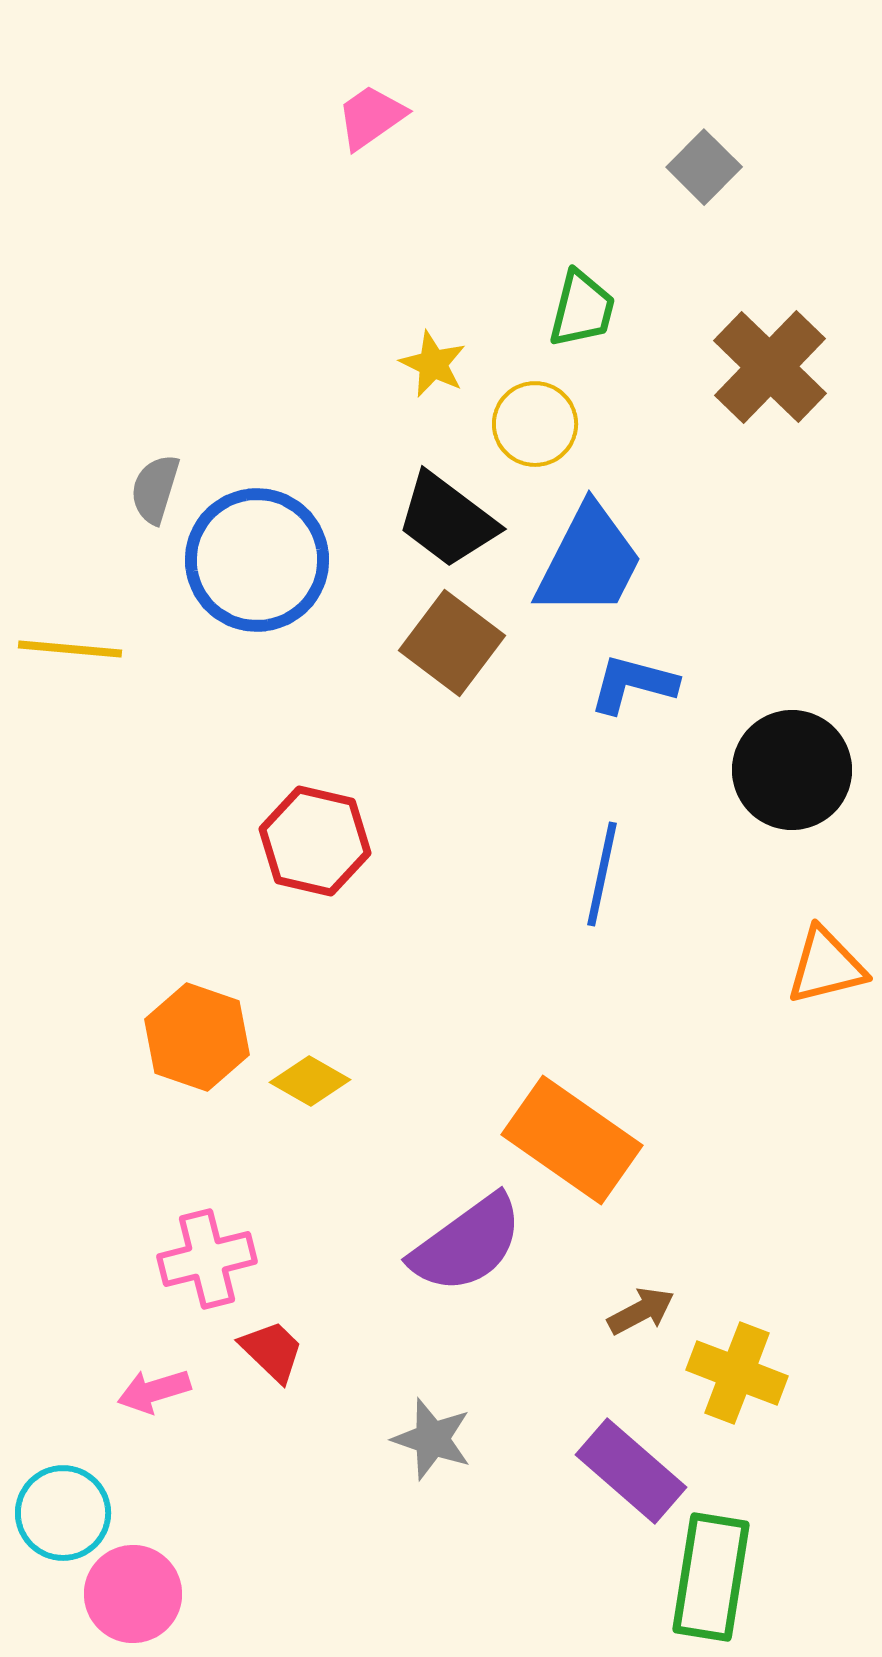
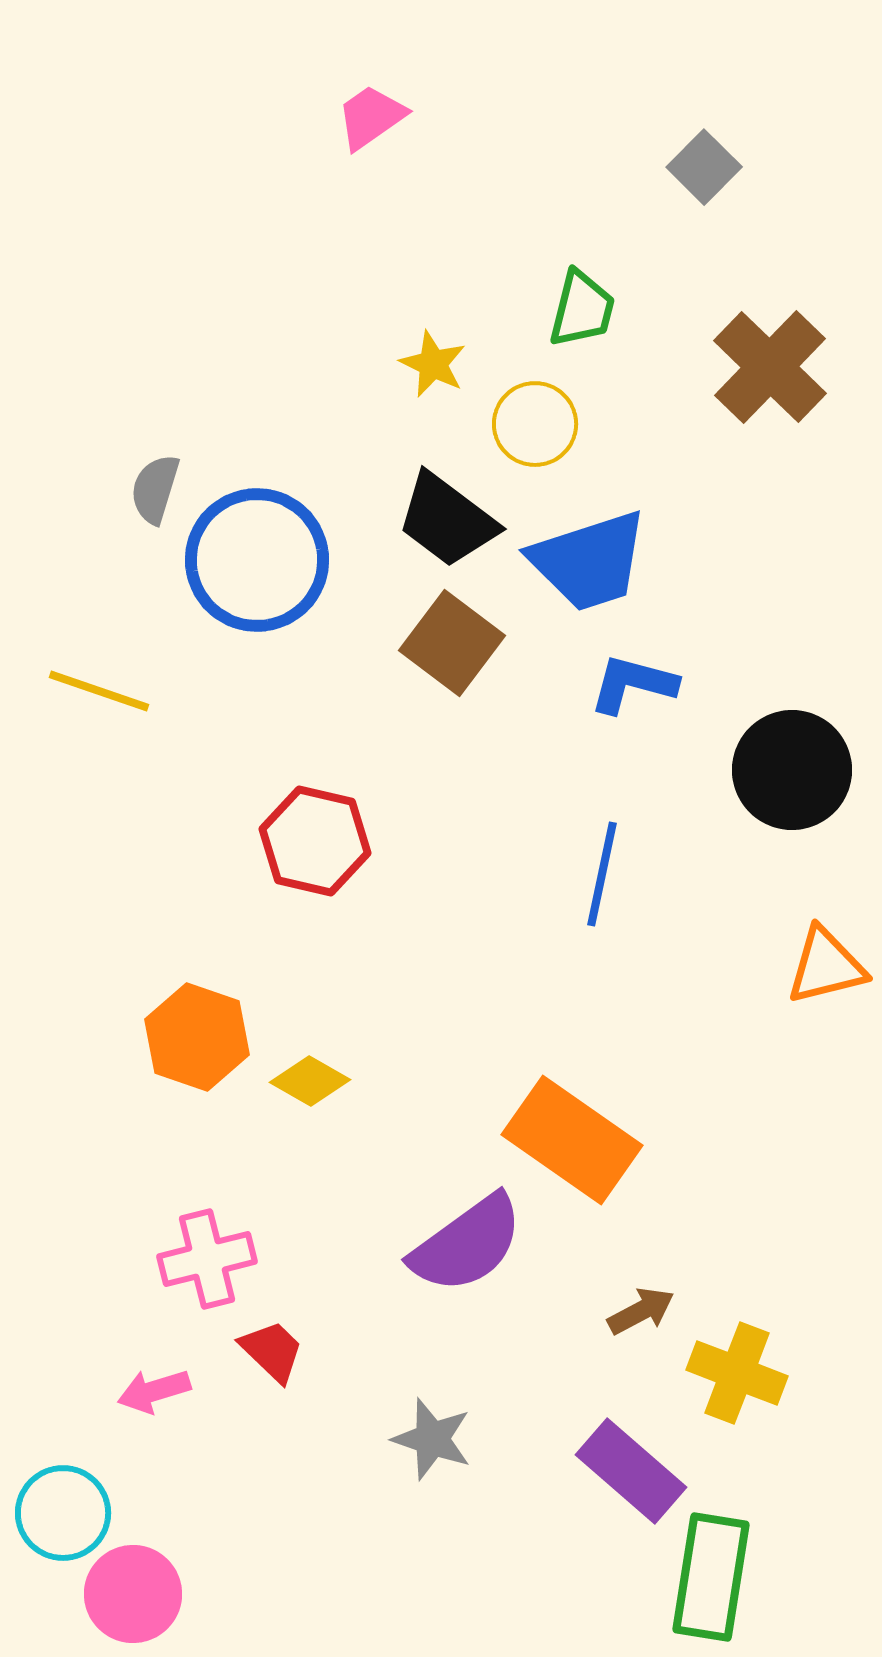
blue trapezoid: rotated 45 degrees clockwise
yellow line: moved 29 px right, 42 px down; rotated 14 degrees clockwise
